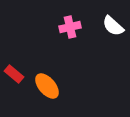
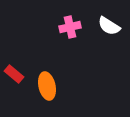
white semicircle: moved 4 px left; rotated 10 degrees counterclockwise
orange ellipse: rotated 28 degrees clockwise
